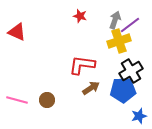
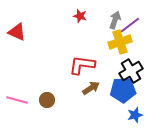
yellow cross: moved 1 px right, 1 px down
blue star: moved 4 px left, 1 px up
